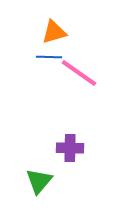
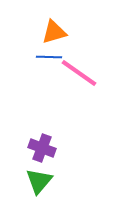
purple cross: moved 28 px left; rotated 20 degrees clockwise
